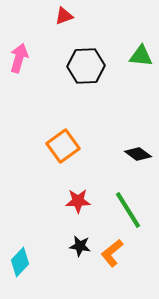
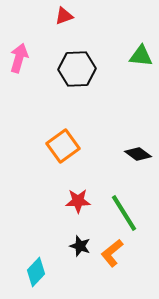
black hexagon: moved 9 px left, 3 px down
green line: moved 4 px left, 3 px down
black star: rotated 10 degrees clockwise
cyan diamond: moved 16 px right, 10 px down
